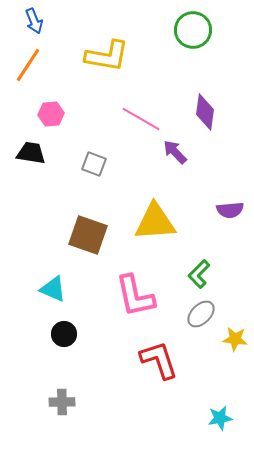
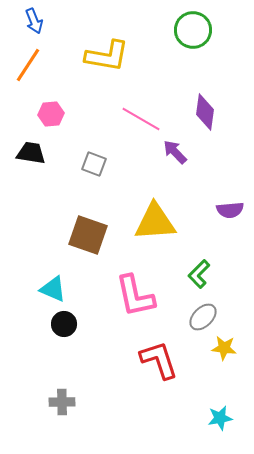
gray ellipse: moved 2 px right, 3 px down
black circle: moved 10 px up
yellow star: moved 11 px left, 9 px down
